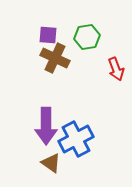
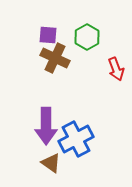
green hexagon: rotated 20 degrees counterclockwise
